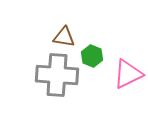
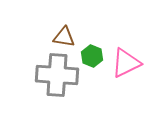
pink triangle: moved 2 px left, 11 px up
